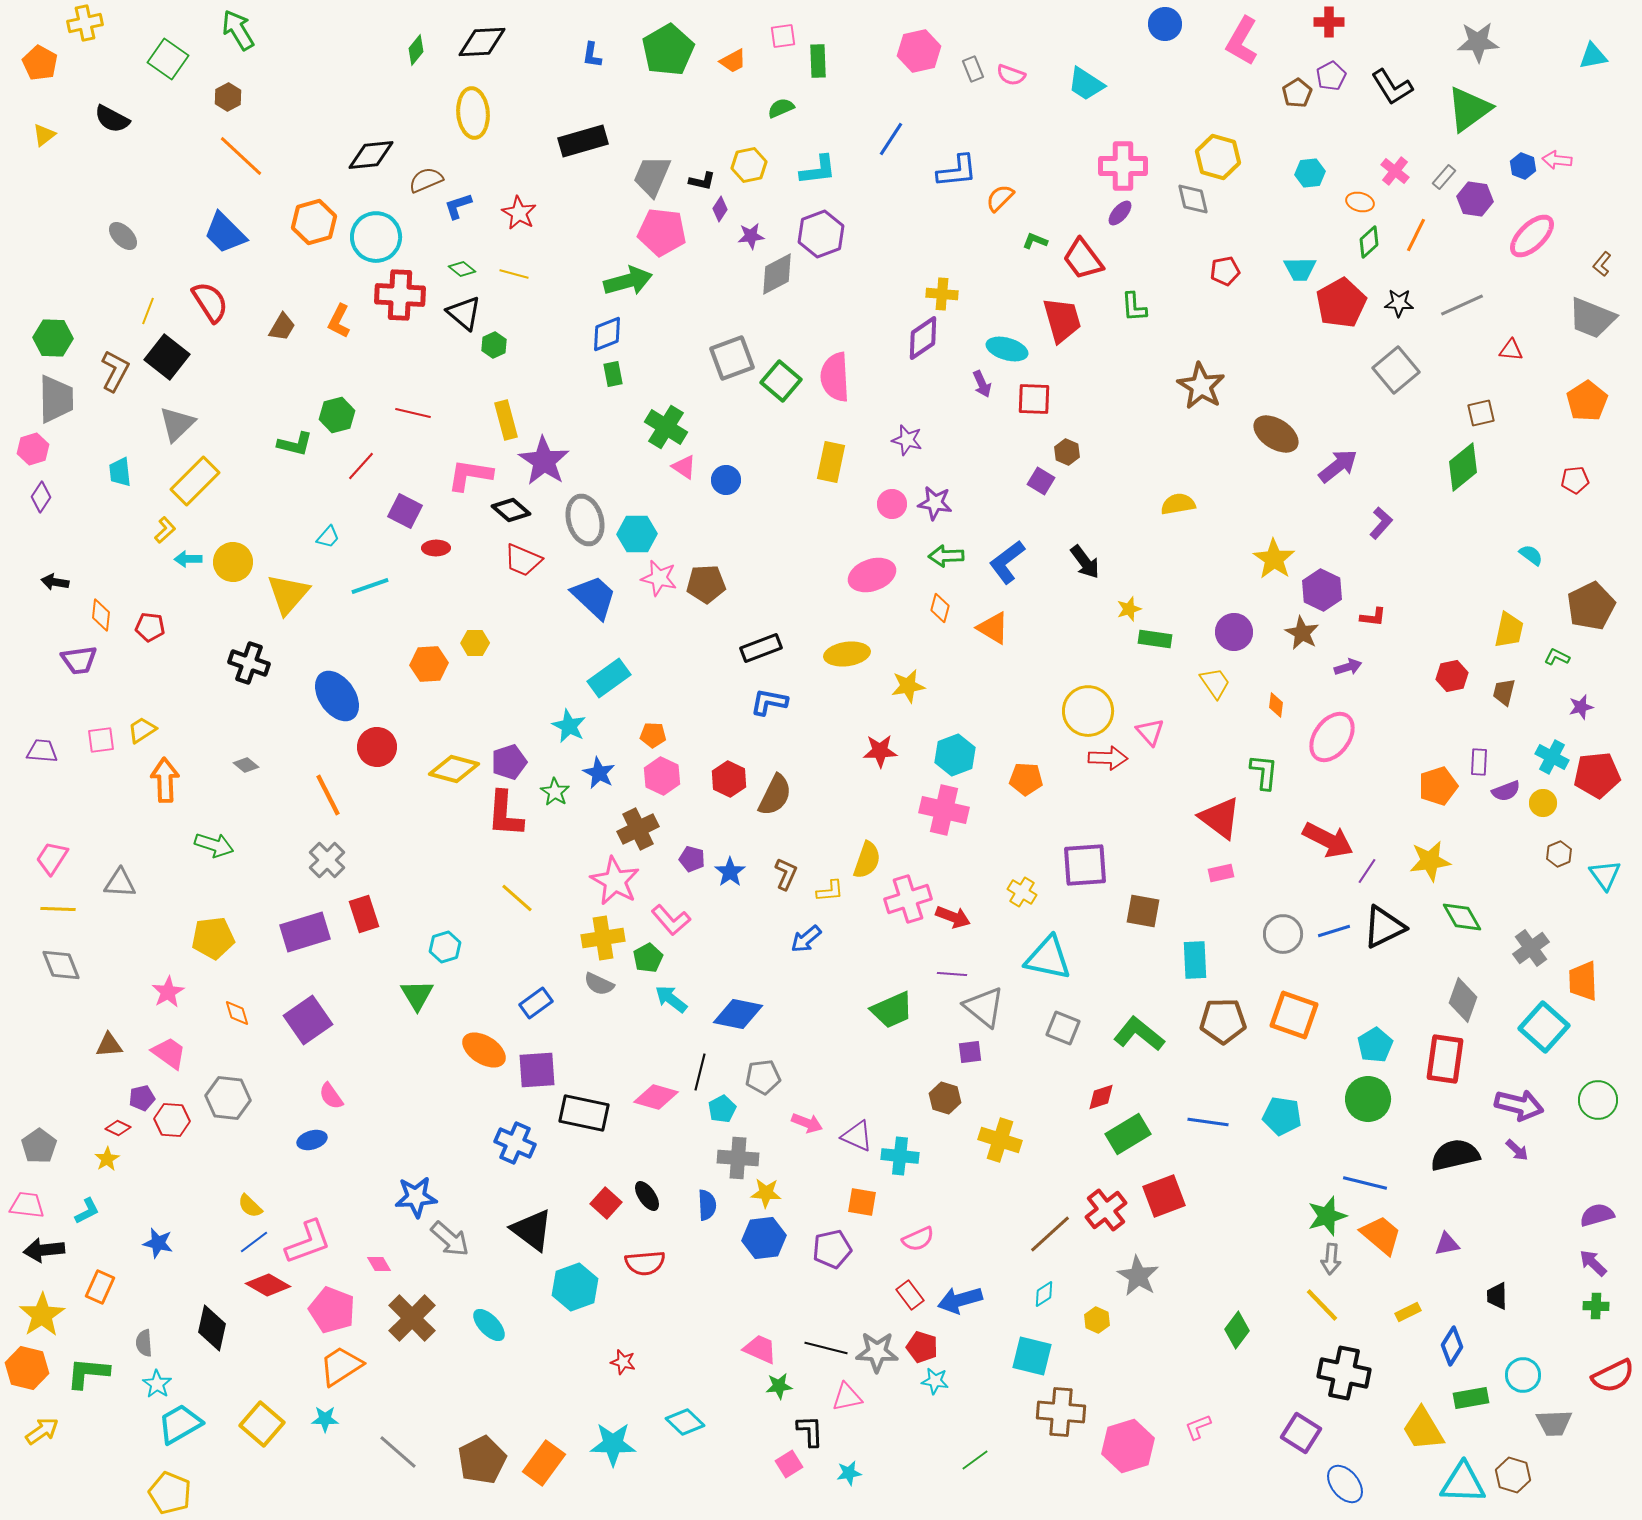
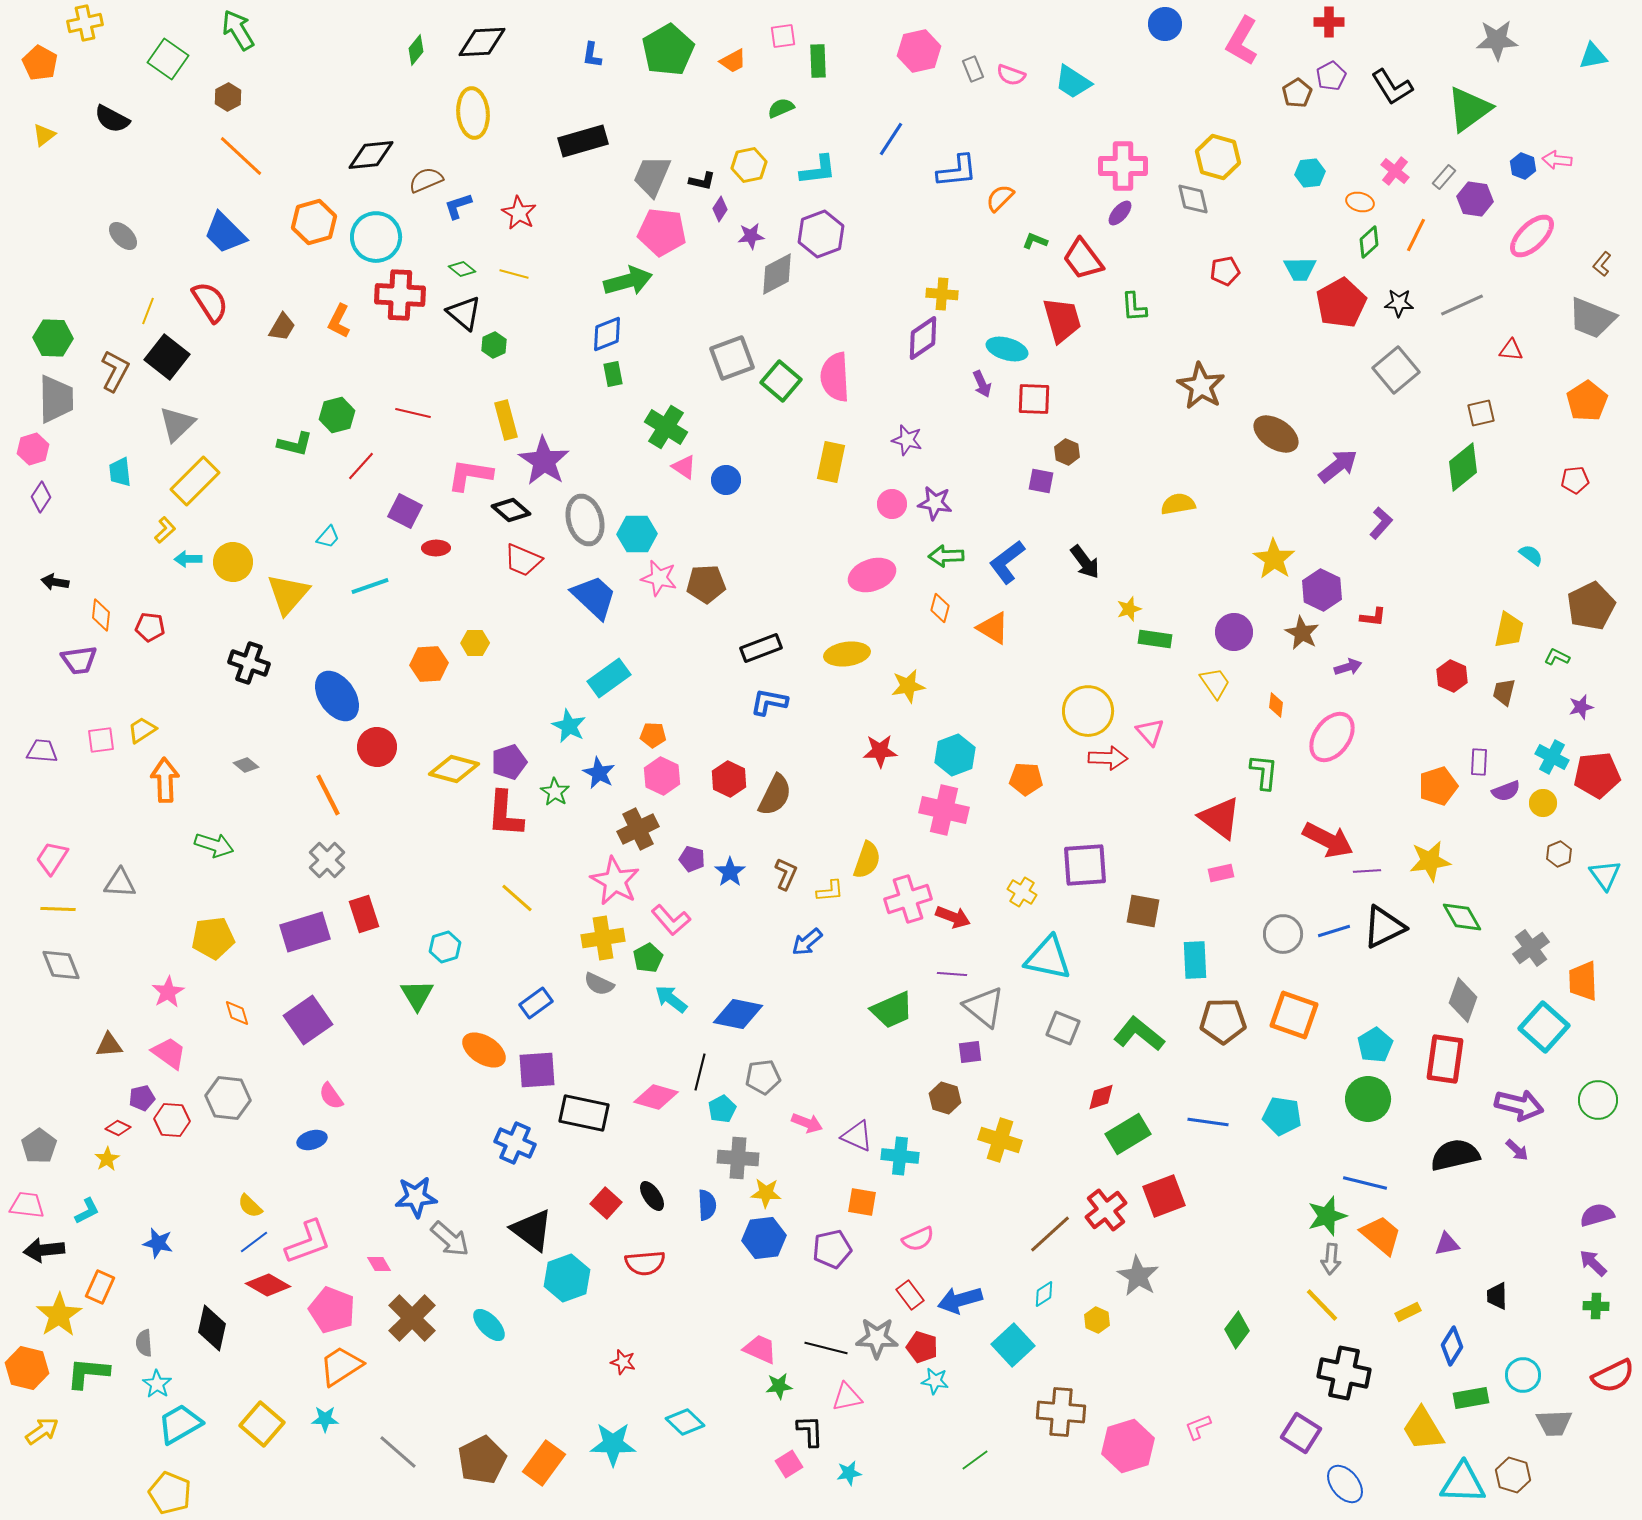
gray star at (1478, 42): moved 19 px right, 2 px up
cyan trapezoid at (1086, 84): moved 13 px left, 2 px up
purple square at (1041, 481): rotated 20 degrees counterclockwise
red hexagon at (1452, 676): rotated 24 degrees counterclockwise
purple line at (1367, 871): rotated 52 degrees clockwise
blue arrow at (806, 939): moved 1 px right, 3 px down
black ellipse at (647, 1196): moved 5 px right
cyan hexagon at (575, 1287): moved 8 px left, 9 px up
yellow star at (42, 1315): moved 17 px right
gray star at (877, 1352): moved 14 px up
cyan square at (1032, 1356): moved 19 px left, 11 px up; rotated 33 degrees clockwise
